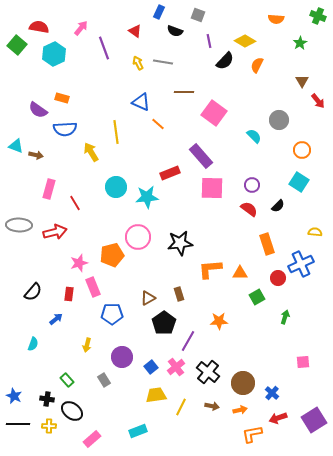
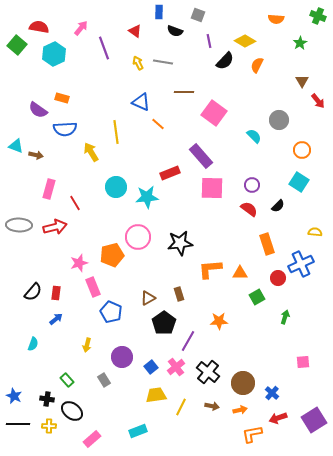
blue rectangle at (159, 12): rotated 24 degrees counterclockwise
red arrow at (55, 232): moved 5 px up
red rectangle at (69, 294): moved 13 px left, 1 px up
blue pentagon at (112, 314): moved 1 px left, 2 px up; rotated 25 degrees clockwise
